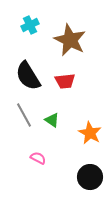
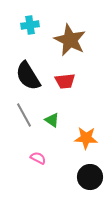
cyan cross: rotated 18 degrees clockwise
orange star: moved 4 px left, 5 px down; rotated 25 degrees counterclockwise
